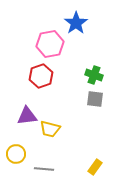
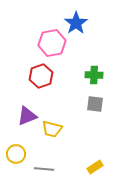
pink hexagon: moved 2 px right, 1 px up
green cross: rotated 18 degrees counterclockwise
gray square: moved 5 px down
purple triangle: rotated 15 degrees counterclockwise
yellow trapezoid: moved 2 px right
yellow rectangle: rotated 21 degrees clockwise
